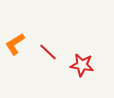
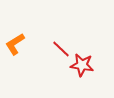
red line: moved 13 px right, 3 px up
